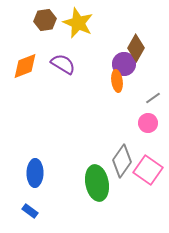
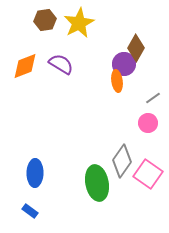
yellow star: moved 1 px right; rotated 20 degrees clockwise
purple semicircle: moved 2 px left
pink square: moved 4 px down
